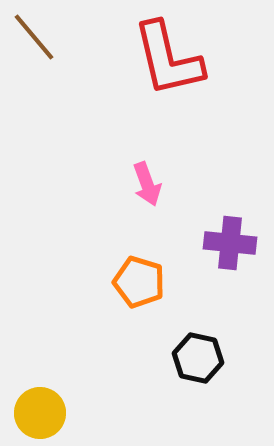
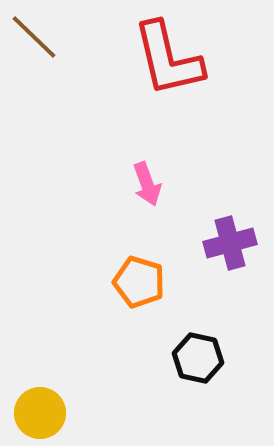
brown line: rotated 6 degrees counterclockwise
purple cross: rotated 21 degrees counterclockwise
